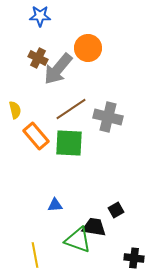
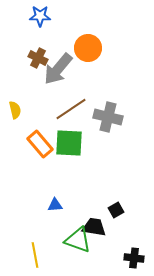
orange rectangle: moved 4 px right, 8 px down
